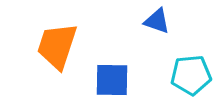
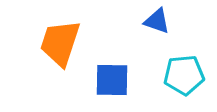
orange trapezoid: moved 3 px right, 3 px up
cyan pentagon: moved 7 px left
